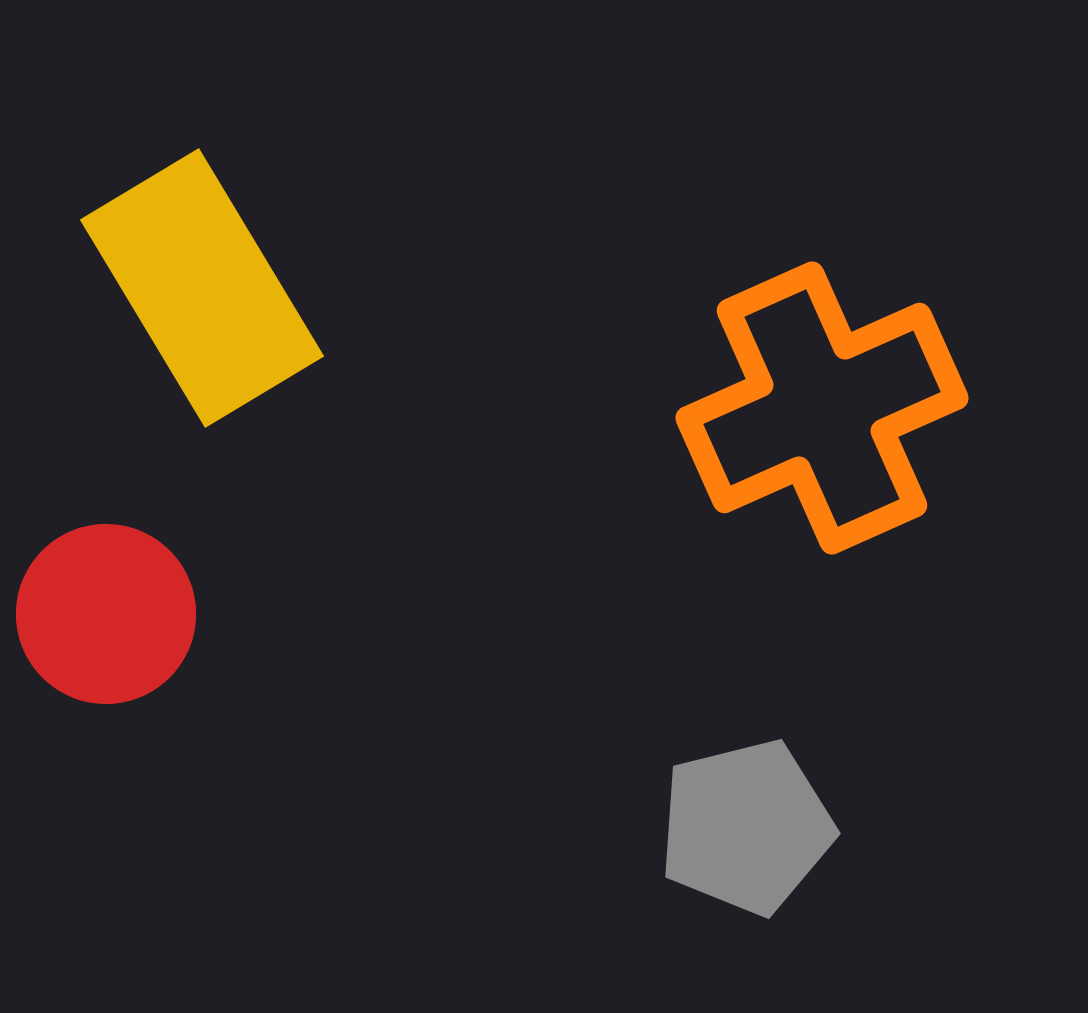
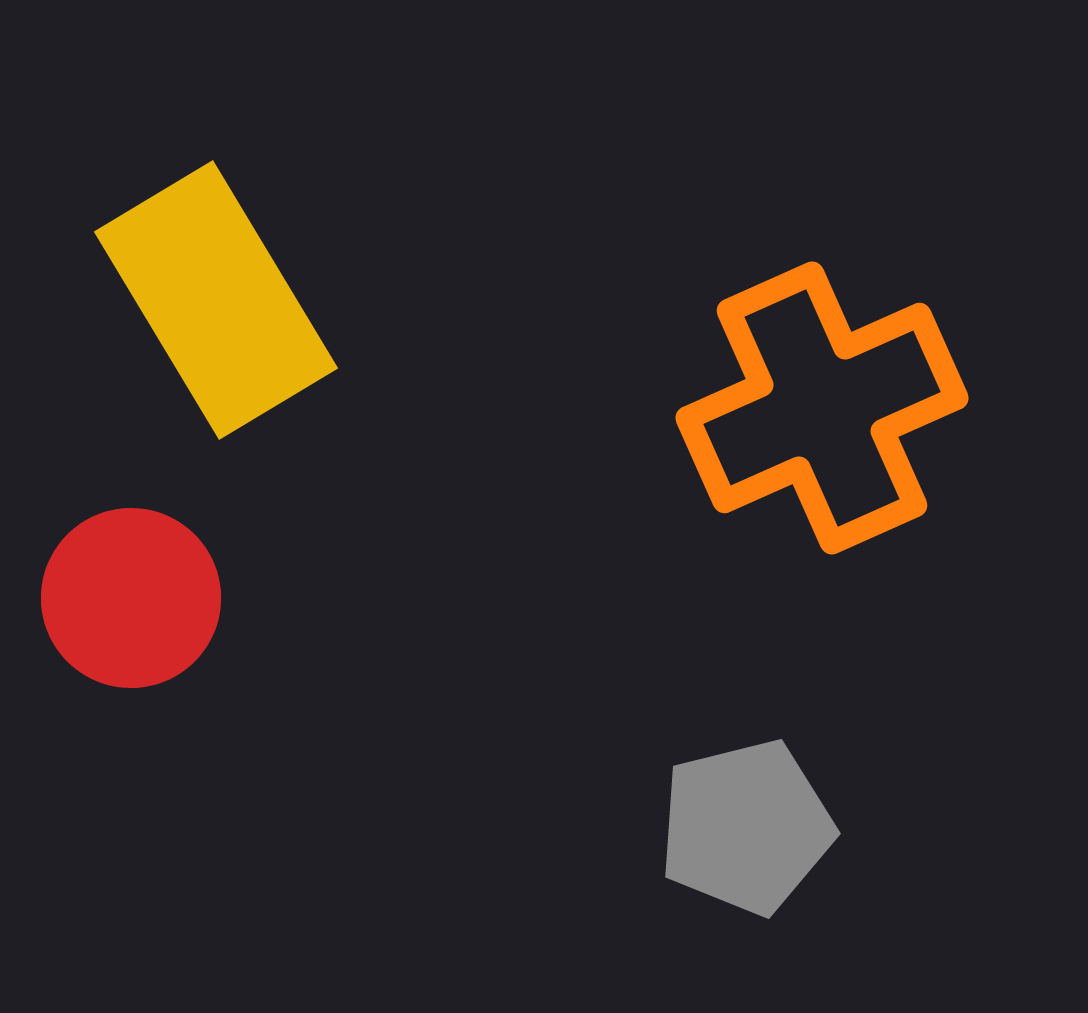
yellow rectangle: moved 14 px right, 12 px down
red circle: moved 25 px right, 16 px up
